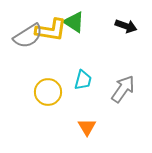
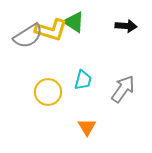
black arrow: rotated 15 degrees counterclockwise
yellow L-shape: rotated 8 degrees clockwise
